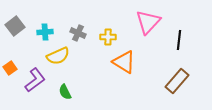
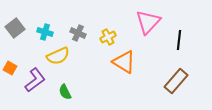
gray square: moved 2 px down
cyan cross: rotated 21 degrees clockwise
yellow cross: rotated 28 degrees counterclockwise
orange square: rotated 24 degrees counterclockwise
brown rectangle: moved 1 px left
